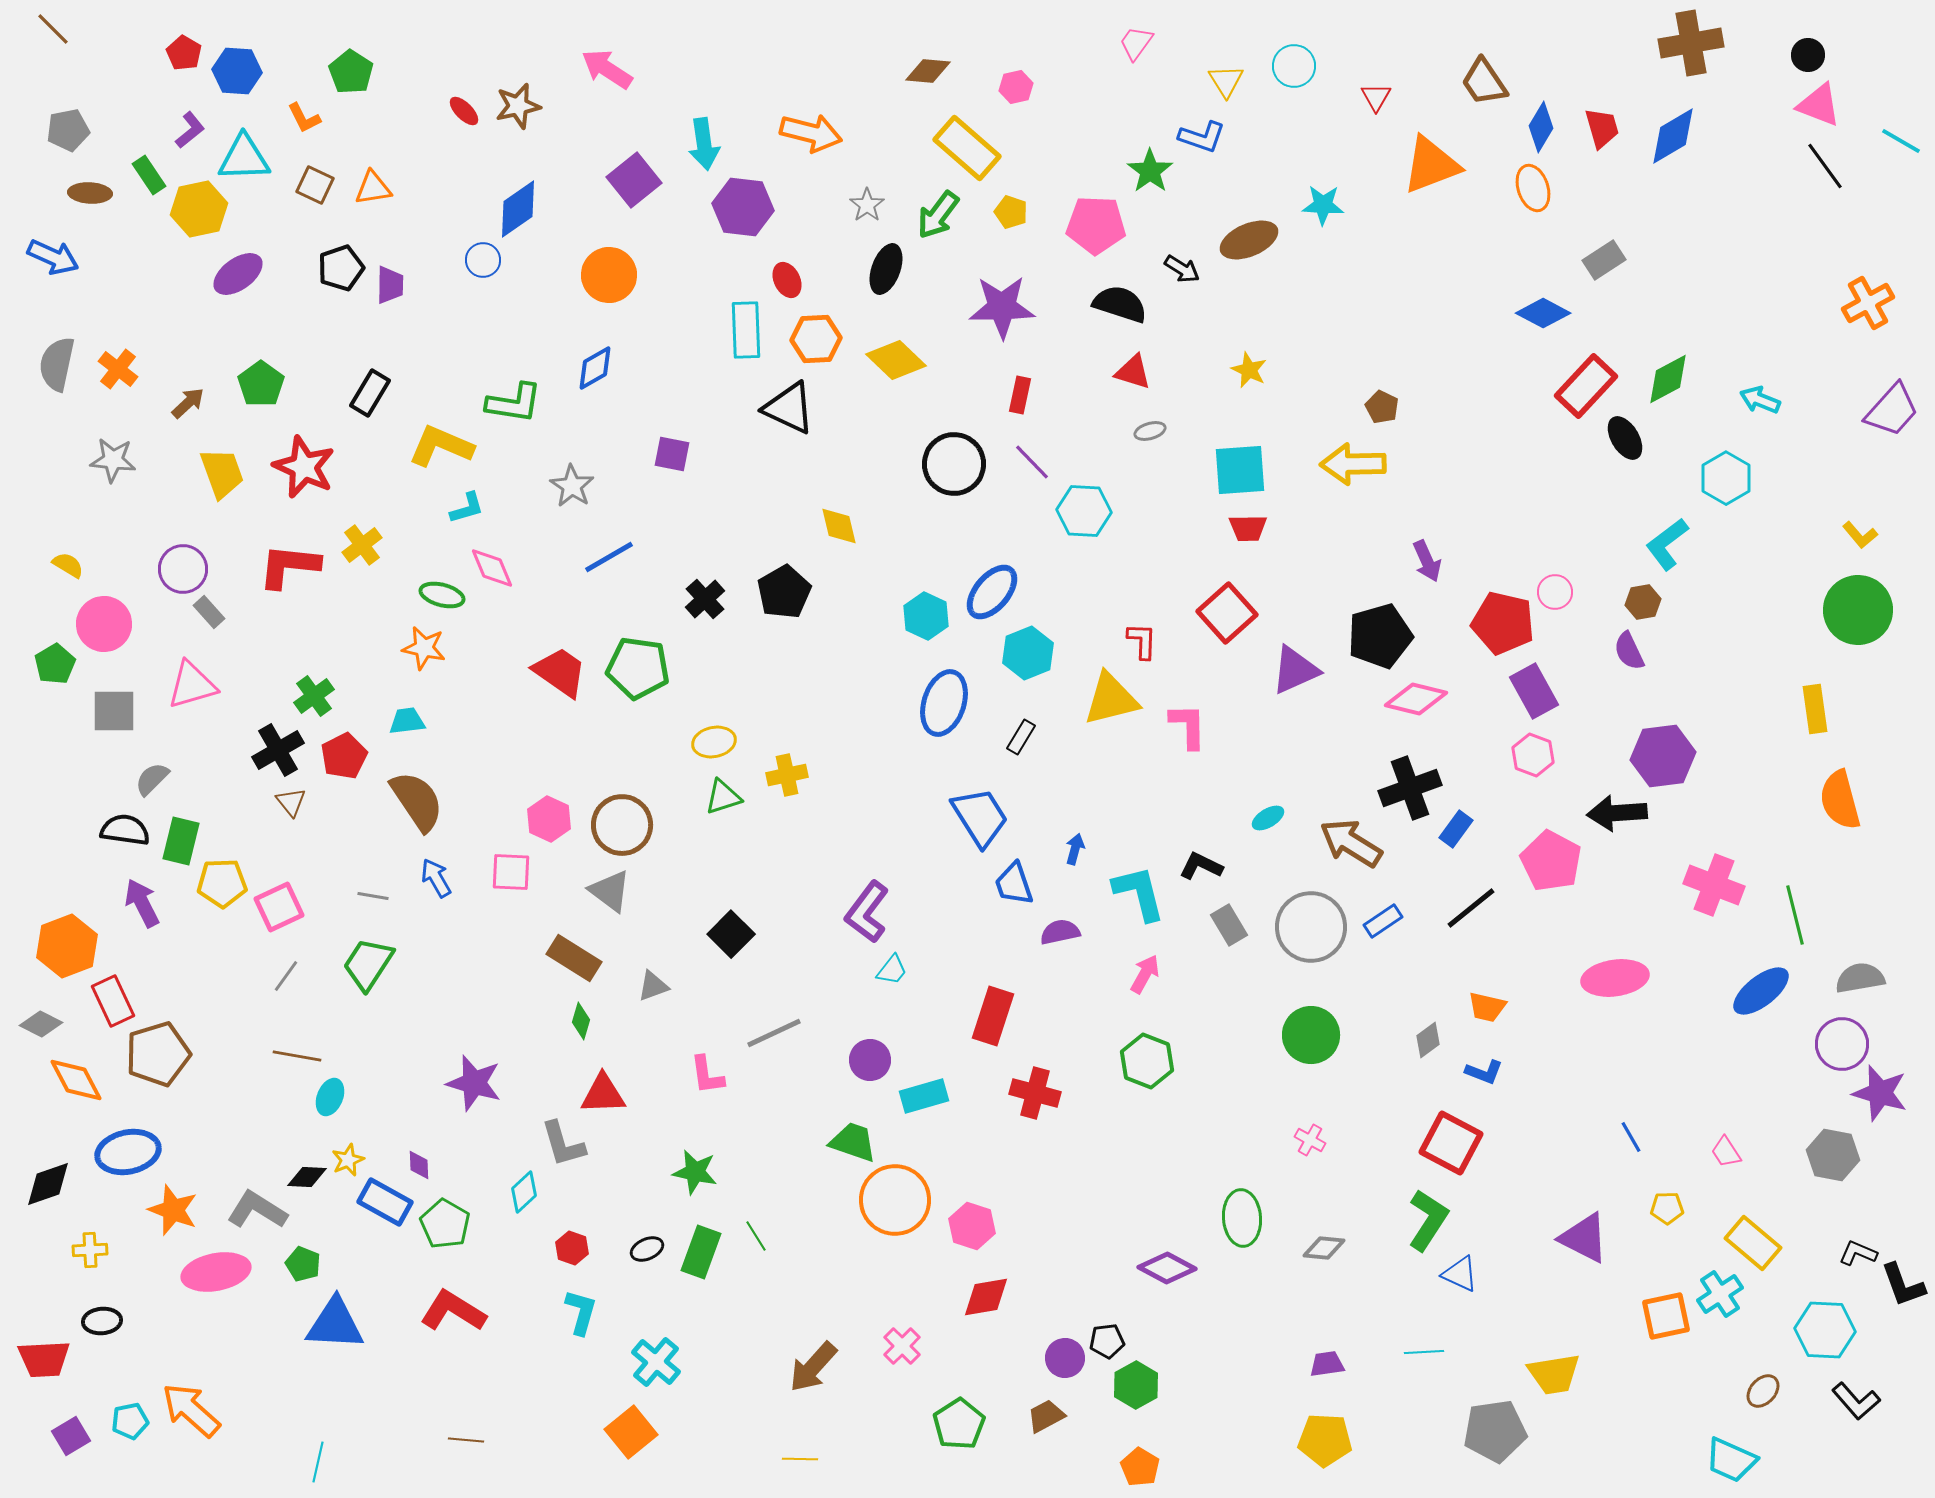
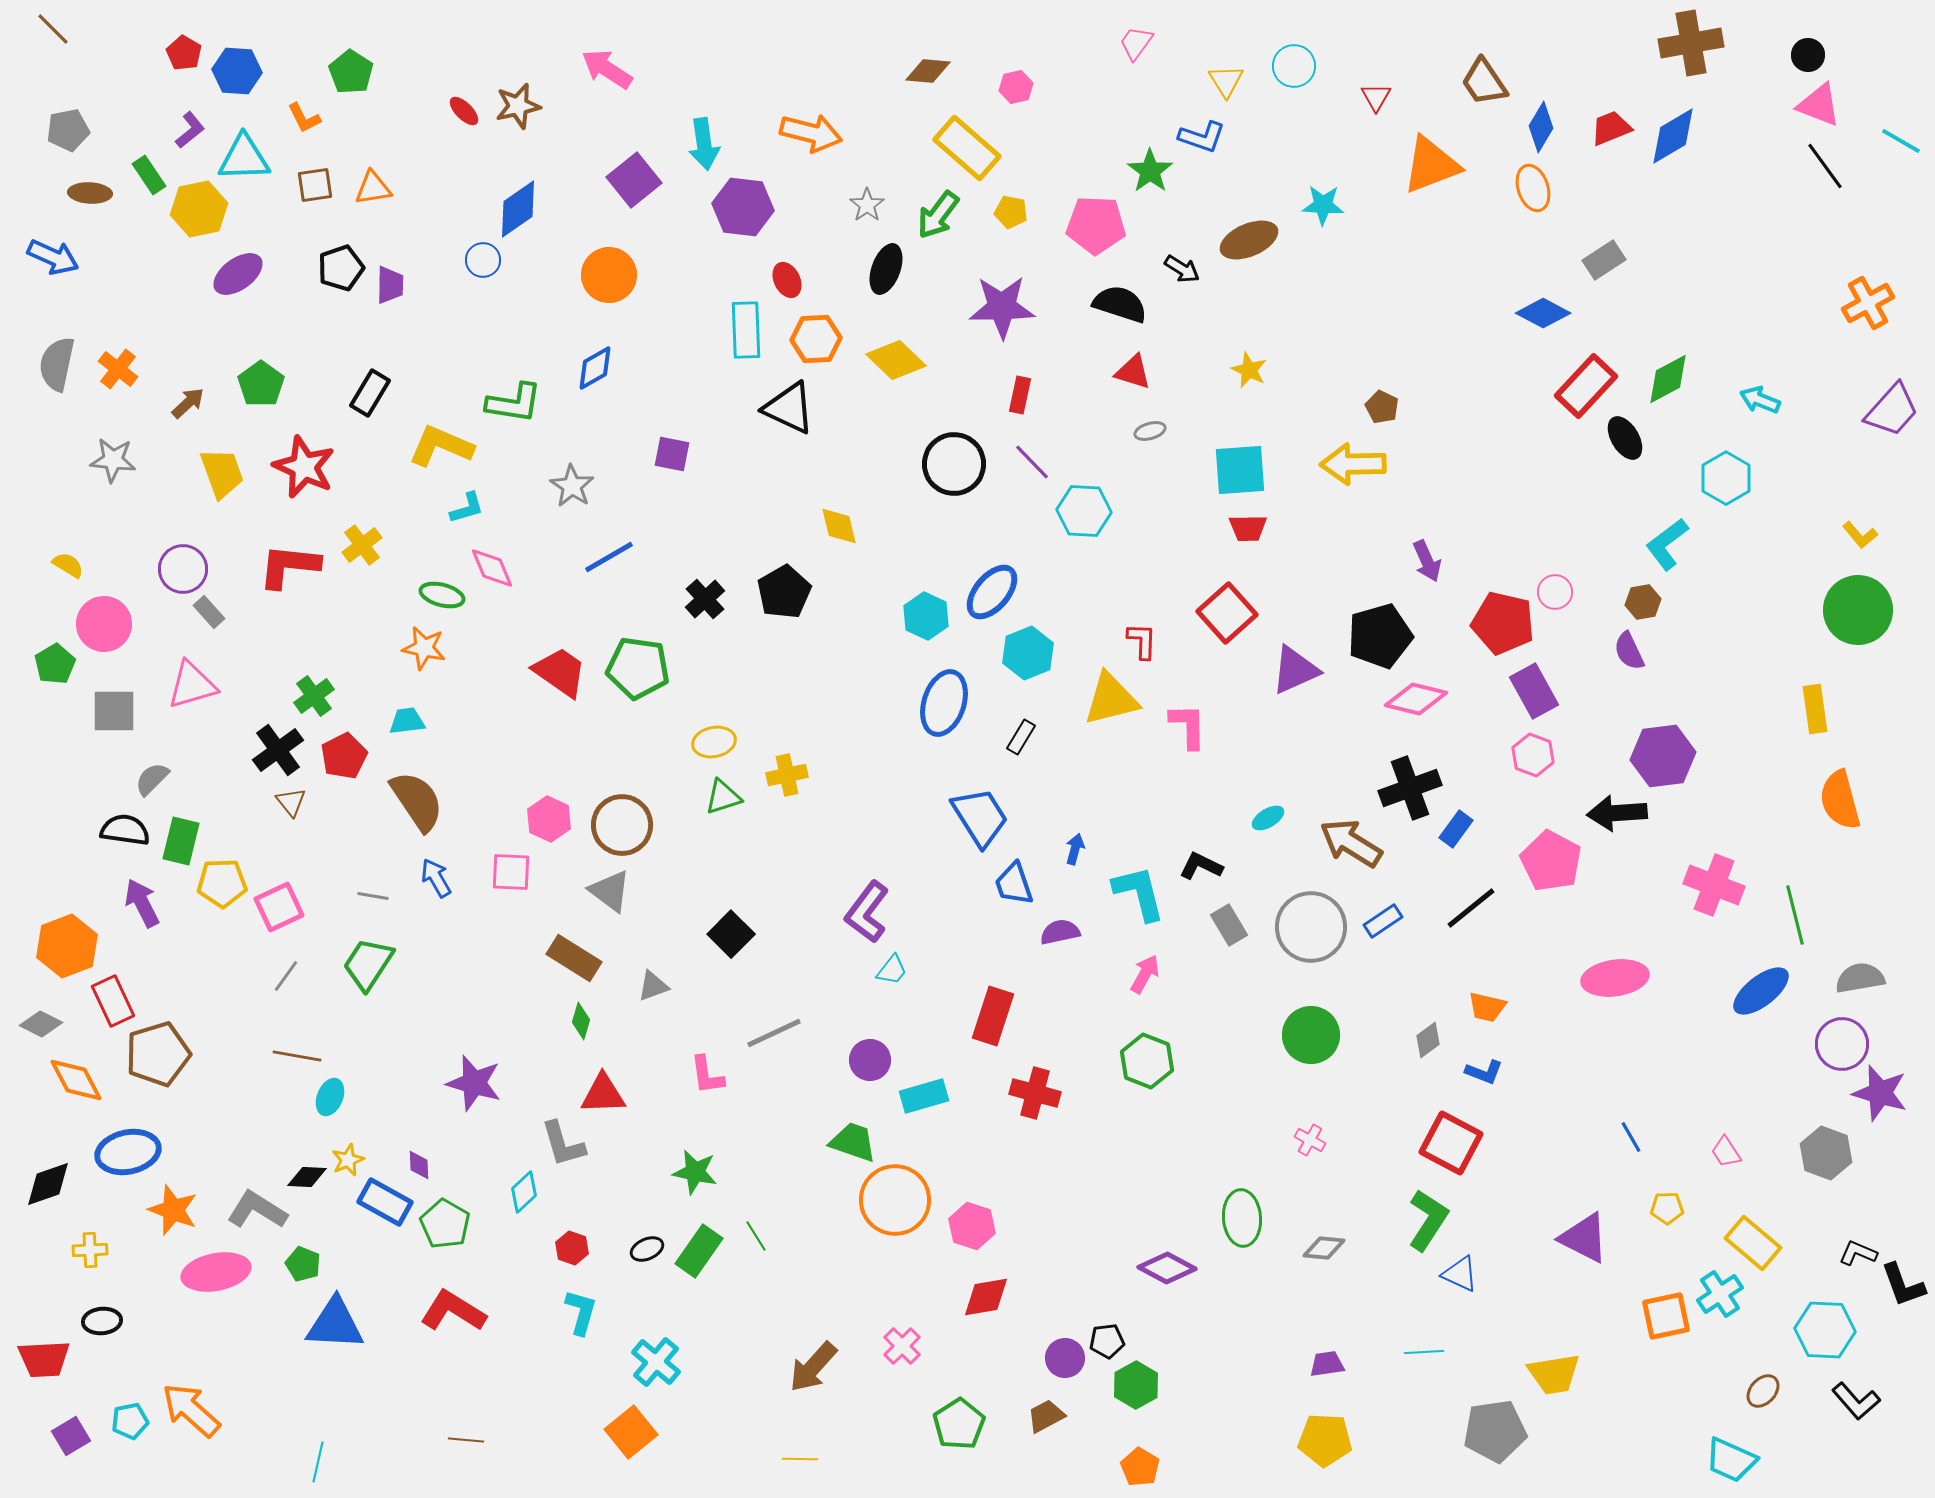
red trapezoid at (1602, 128): moved 9 px right; rotated 96 degrees counterclockwise
brown square at (315, 185): rotated 33 degrees counterclockwise
yellow pentagon at (1011, 212): rotated 8 degrees counterclockwise
black cross at (278, 750): rotated 6 degrees counterclockwise
gray hexagon at (1833, 1155): moved 7 px left, 2 px up; rotated 9 degrees clockwise
green rectangle at (701, 1252): moved 2 px left, 1 px up; rotated 15 degrees clockwise
